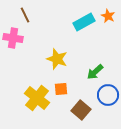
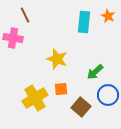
cyan rectangle: rotated 55 degrees counterclockwise
yellow cross: moved 2 px left; rotated 20 degrees clockwise
brown square: moved 3 px up
